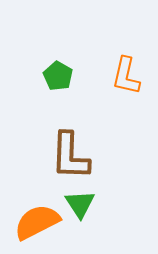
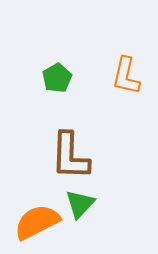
green pentagon: moved 1 px left, 2 px down; rotated 12 degrees clockwise
green triangle: rotated 16 degrees clockwise
